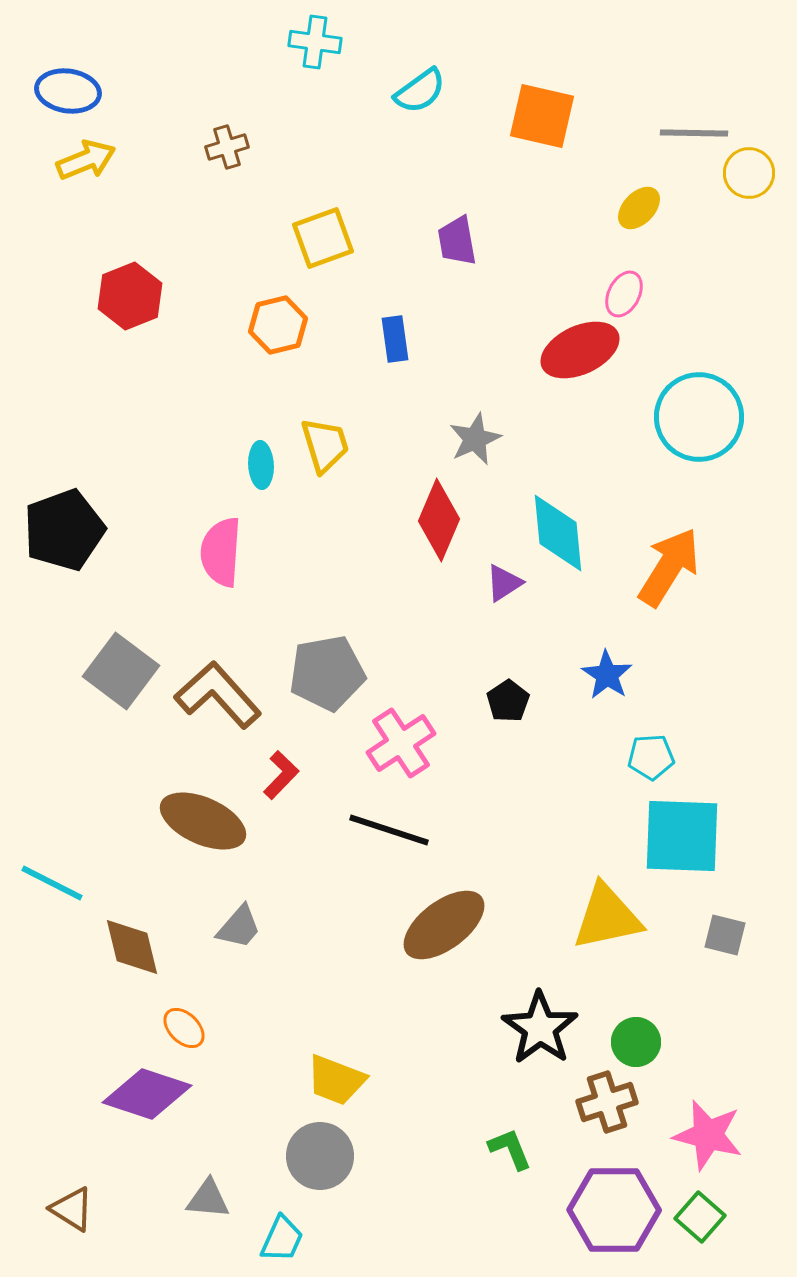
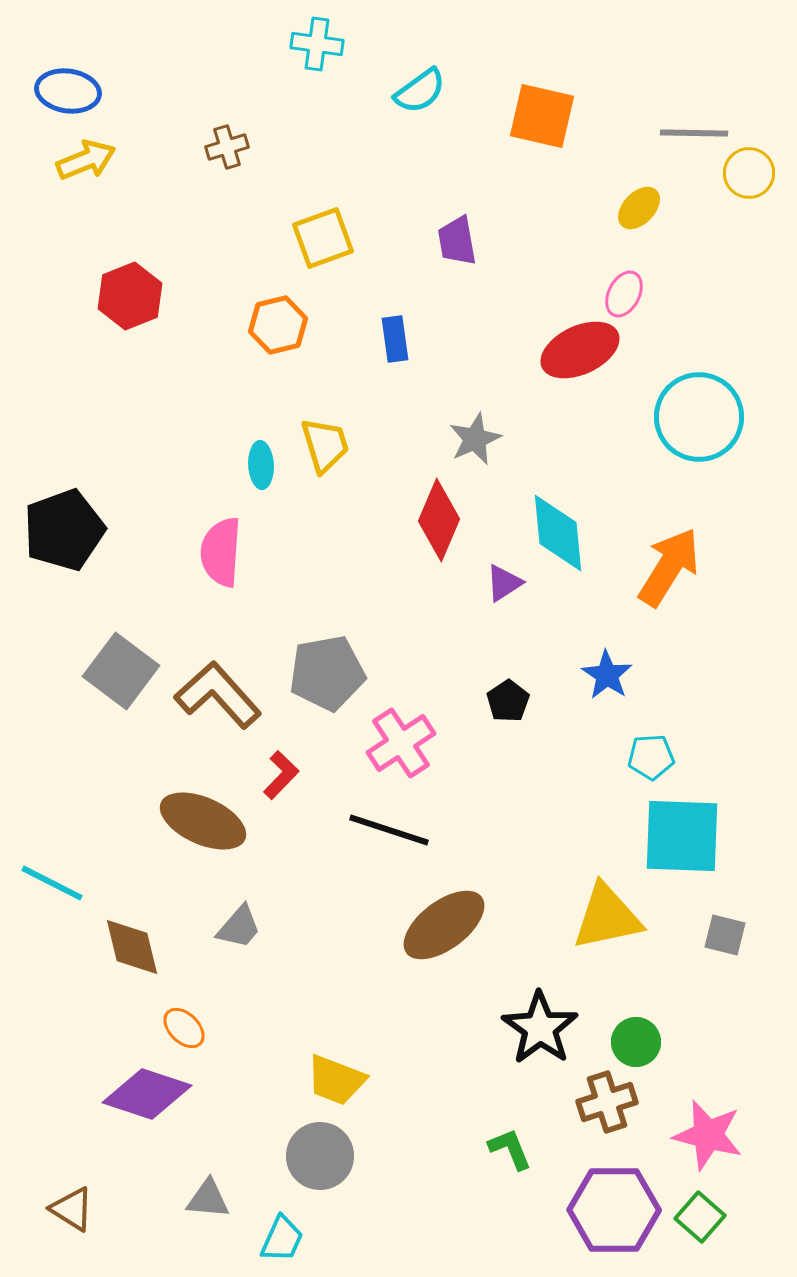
cyan cross at (315, 42): moved 2 px right, 2 px down
